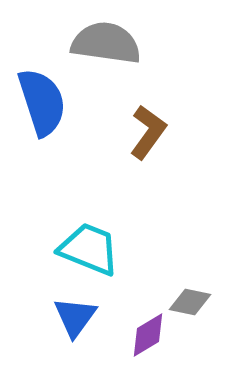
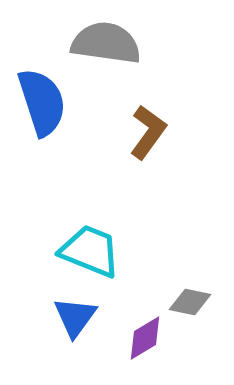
cyan trapezoid: moved 1 px right, 2 px down
purple diamond: moved 3 px left, 3 px down
